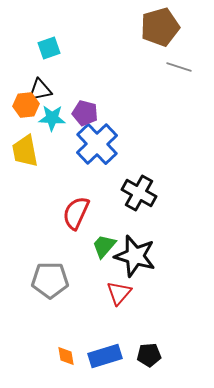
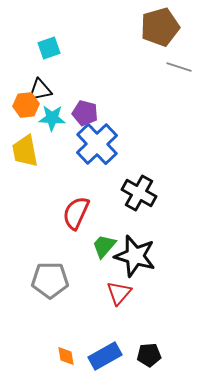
blue rectangle: rotated 12 degrees counterclockwise
